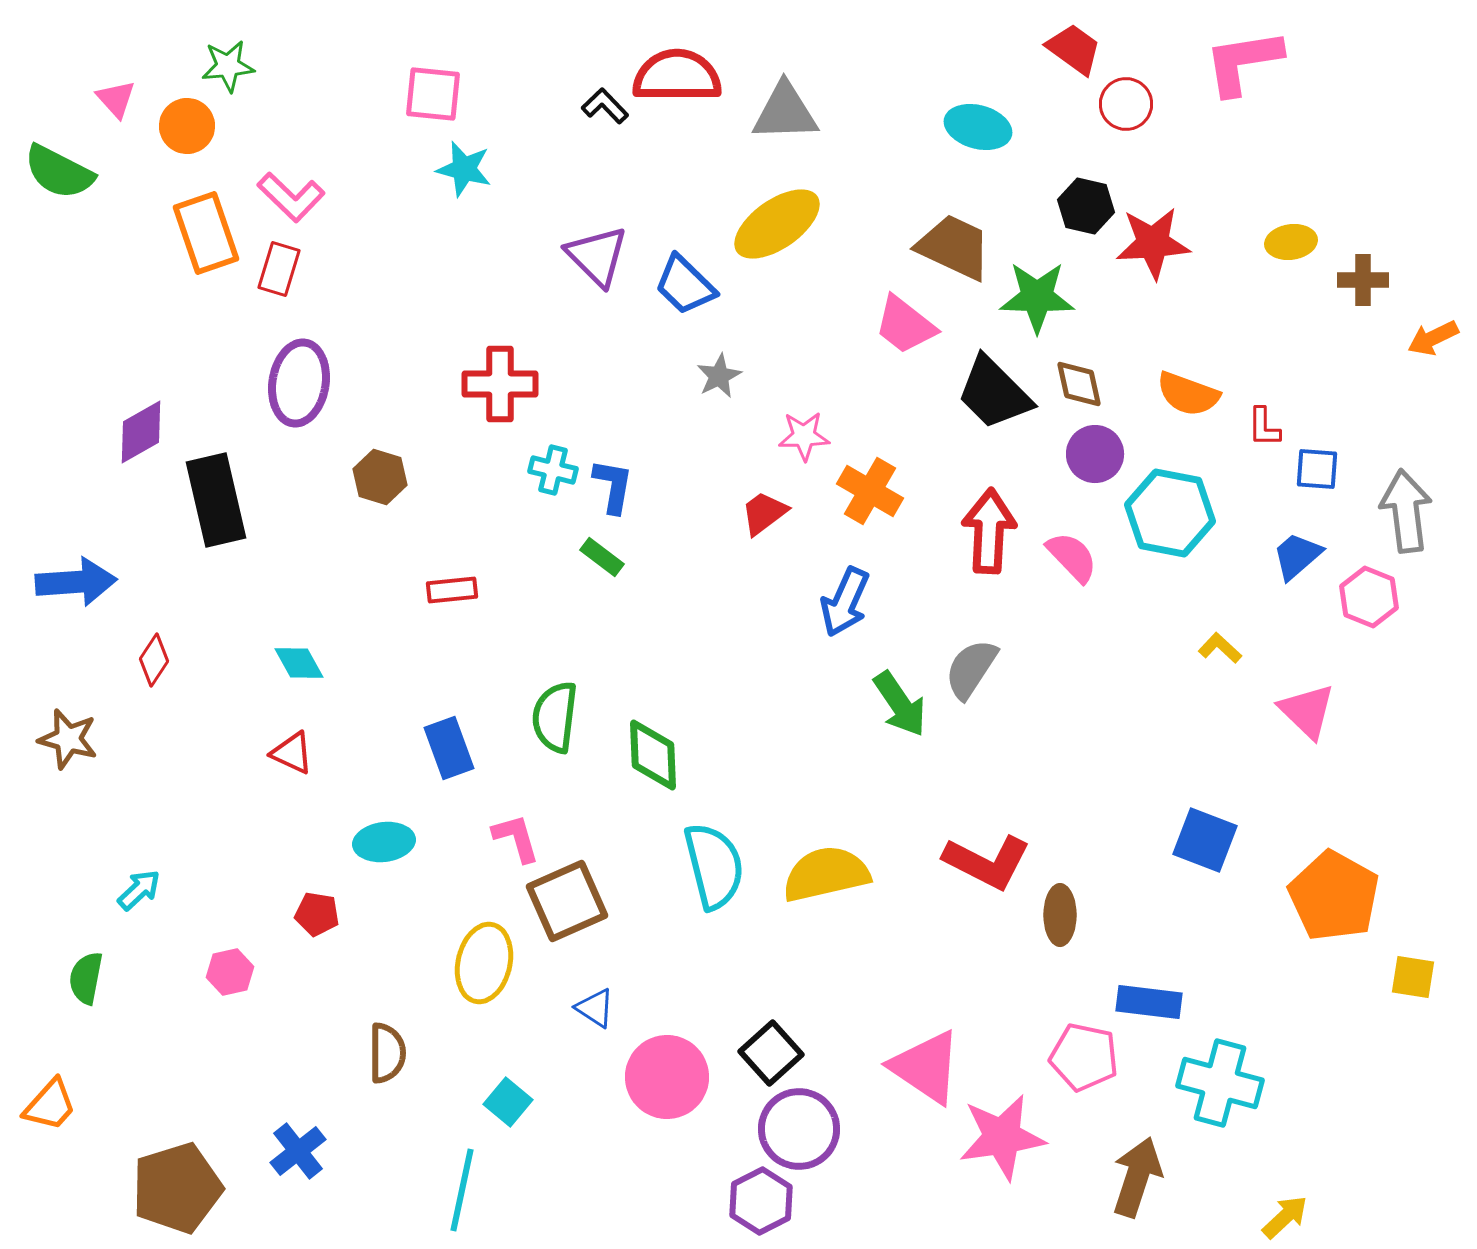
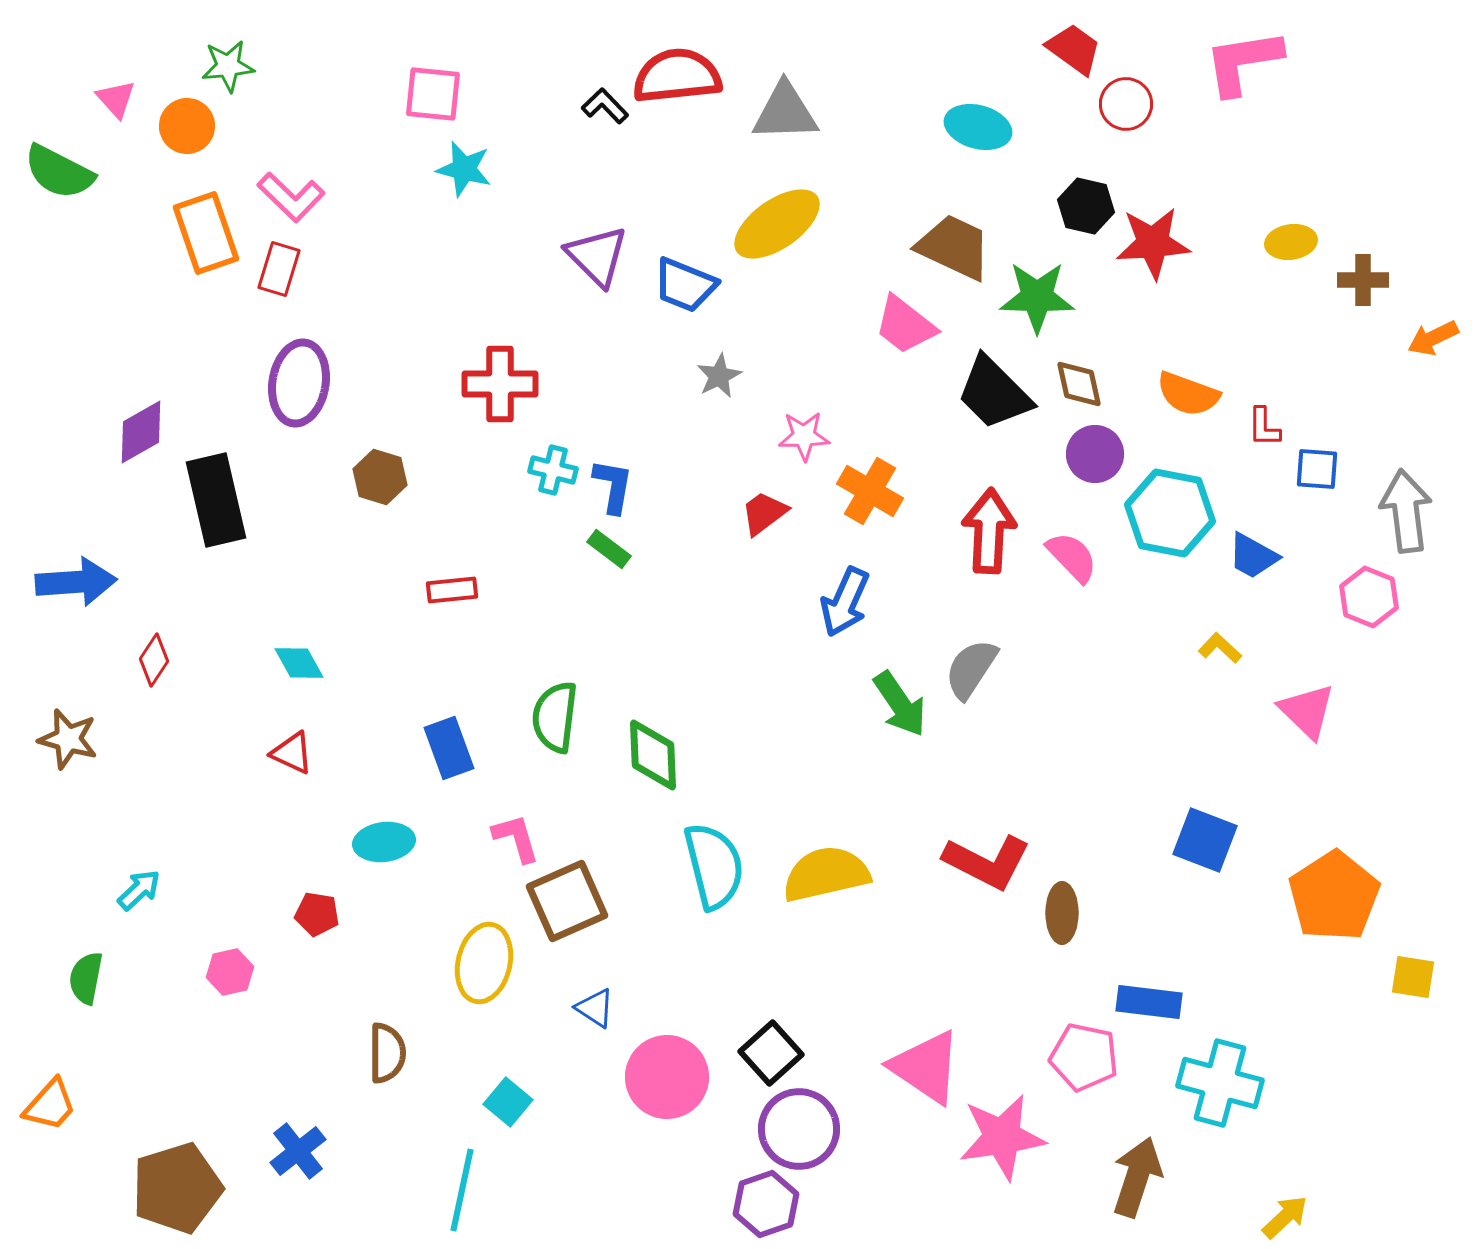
red semicircle at (677, 76): rotated 6 degrees counterclockwise
blue trapezoid at (685, 285): rotated 22 degrees counterclockwise
blue trapezoid at (1297, 556): moved 44 px left; rotated 110 degrees counterclockwise
green rectangle at (602, 557): moved 7 px right, 8 px up
orange pentagon at (1334, 896): rotated 10 degrees clockwise
brown ellipse at (1060, 915): moved 2 px right, 2 px up
purple hexagon at (761, 1201): moved 5 px right, 3 px down; rotated 8 degrees clockwise
